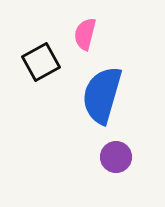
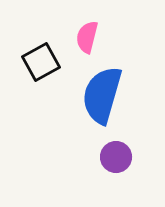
pink semicircle: moved 2 px right, 3 px down
